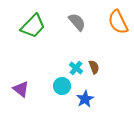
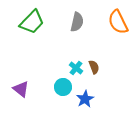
gray semicircle: rotated 54 degrees clockwise
green trapezoid: moved 1 px left, 4 px up
cyan circle: moved 1 px right, 1 px down
